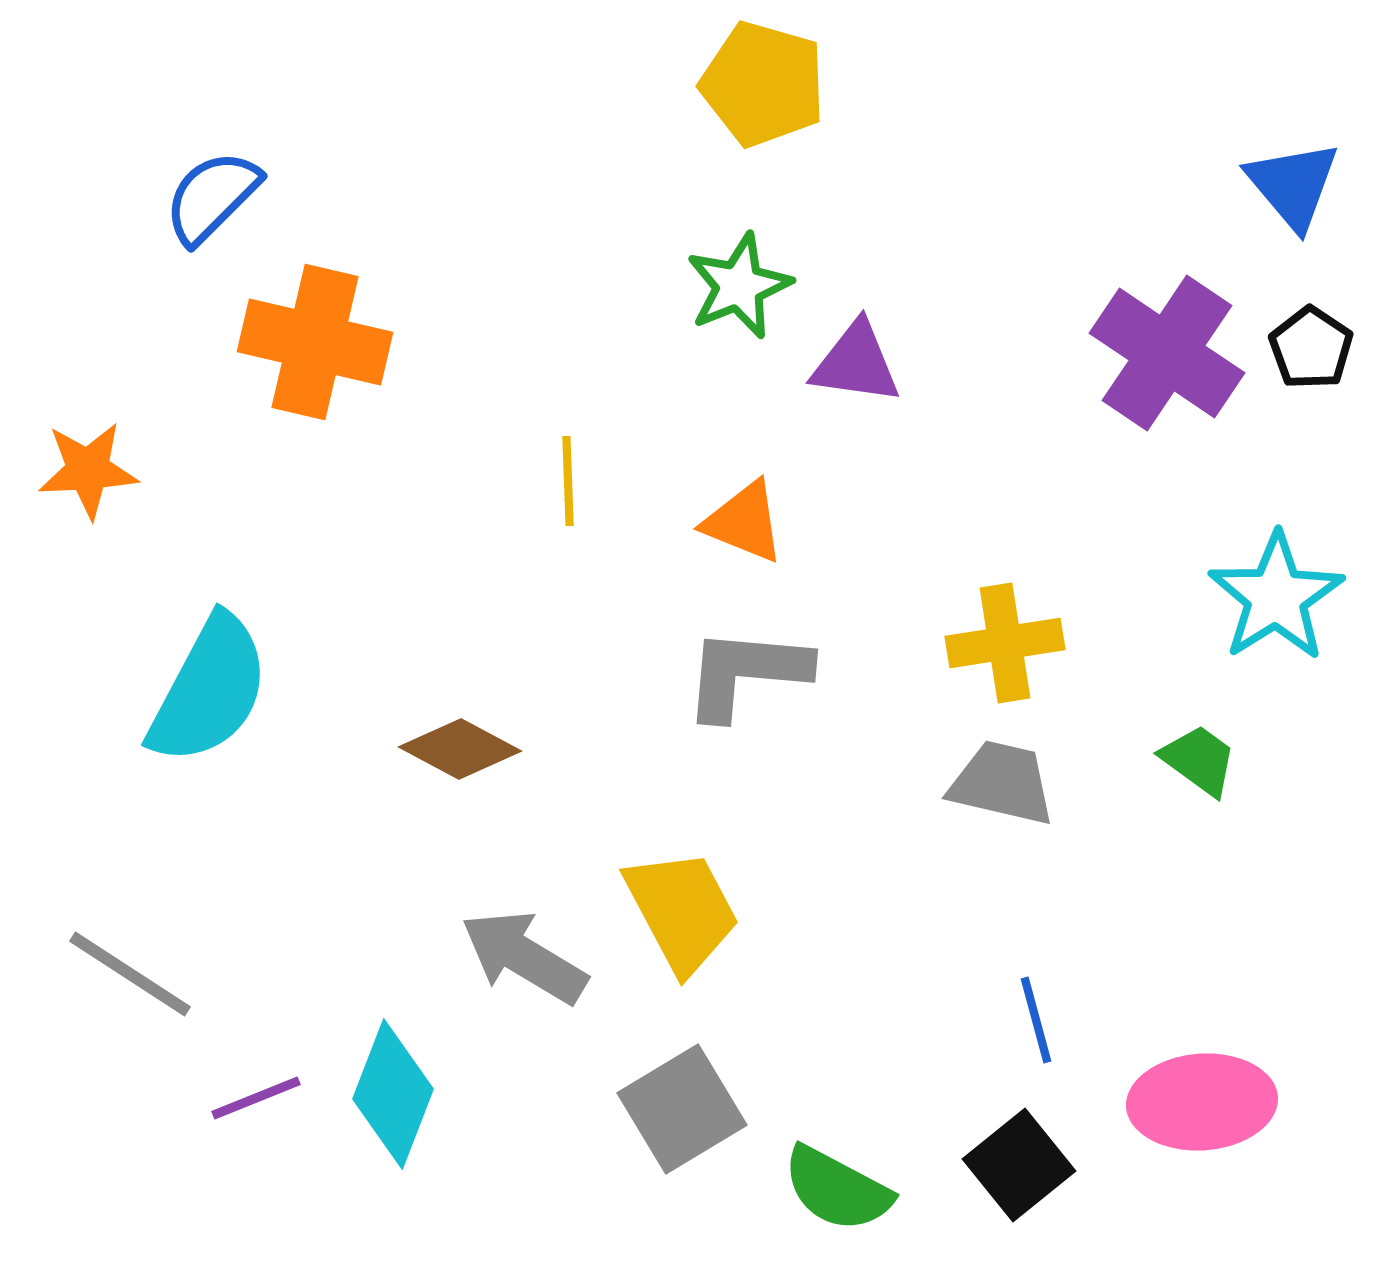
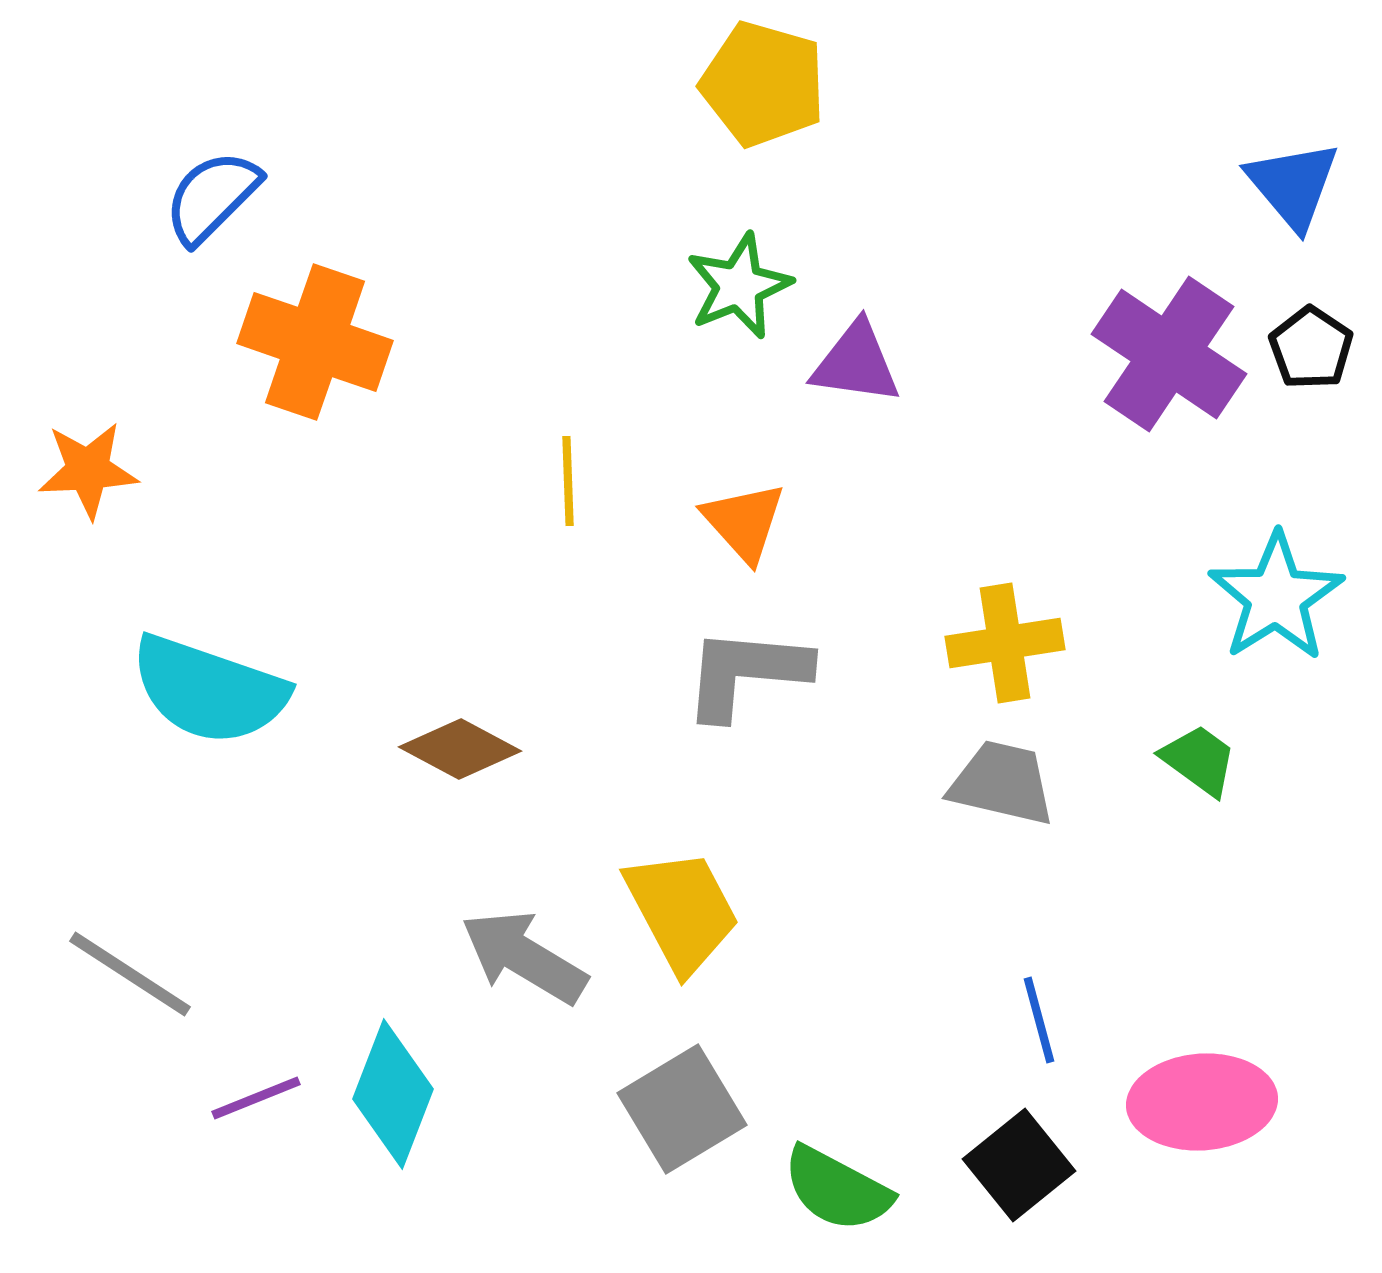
orange cross: rotated 6 degrees clockwise
purple cross: moved 2 px right, 1 px down
orange triangle: rotated 26 degrees clockwise
cyan semicircle: rotated 81 degrees clockwise
blue line: moved 3 px right
